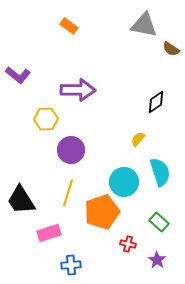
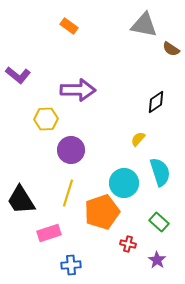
cyan circle: moved 1 px down
